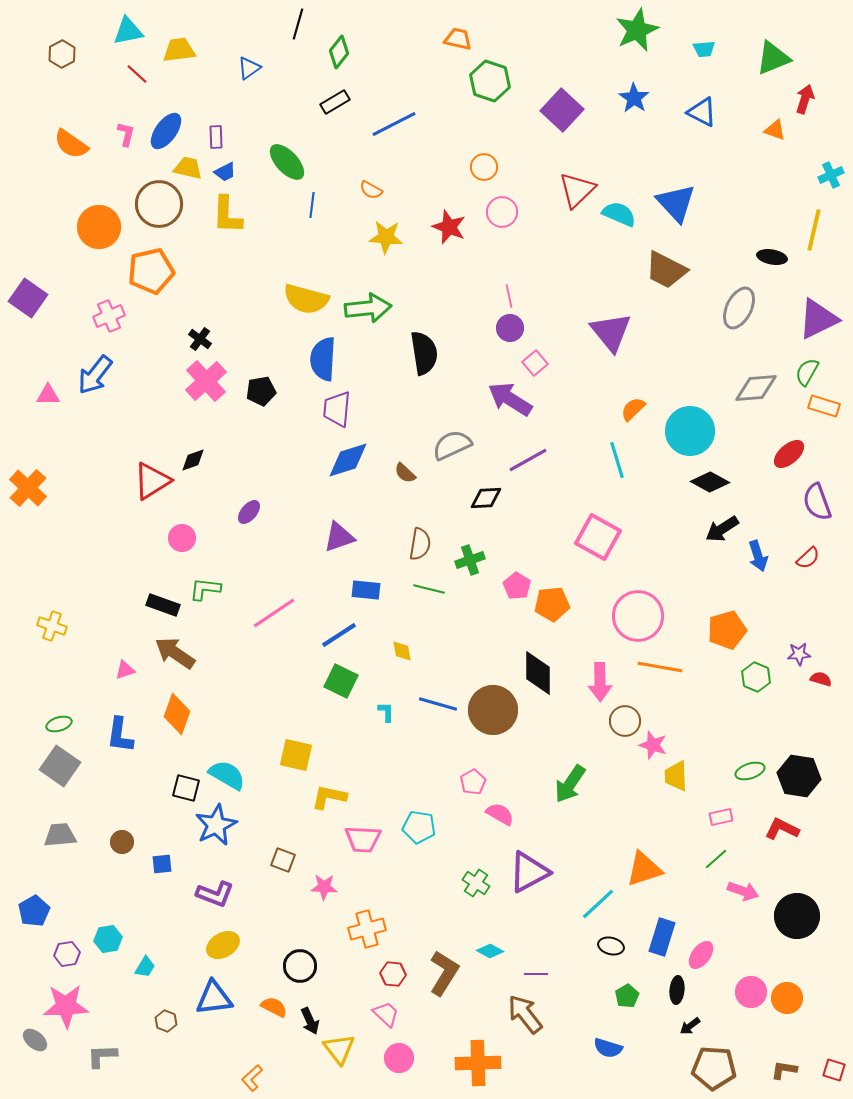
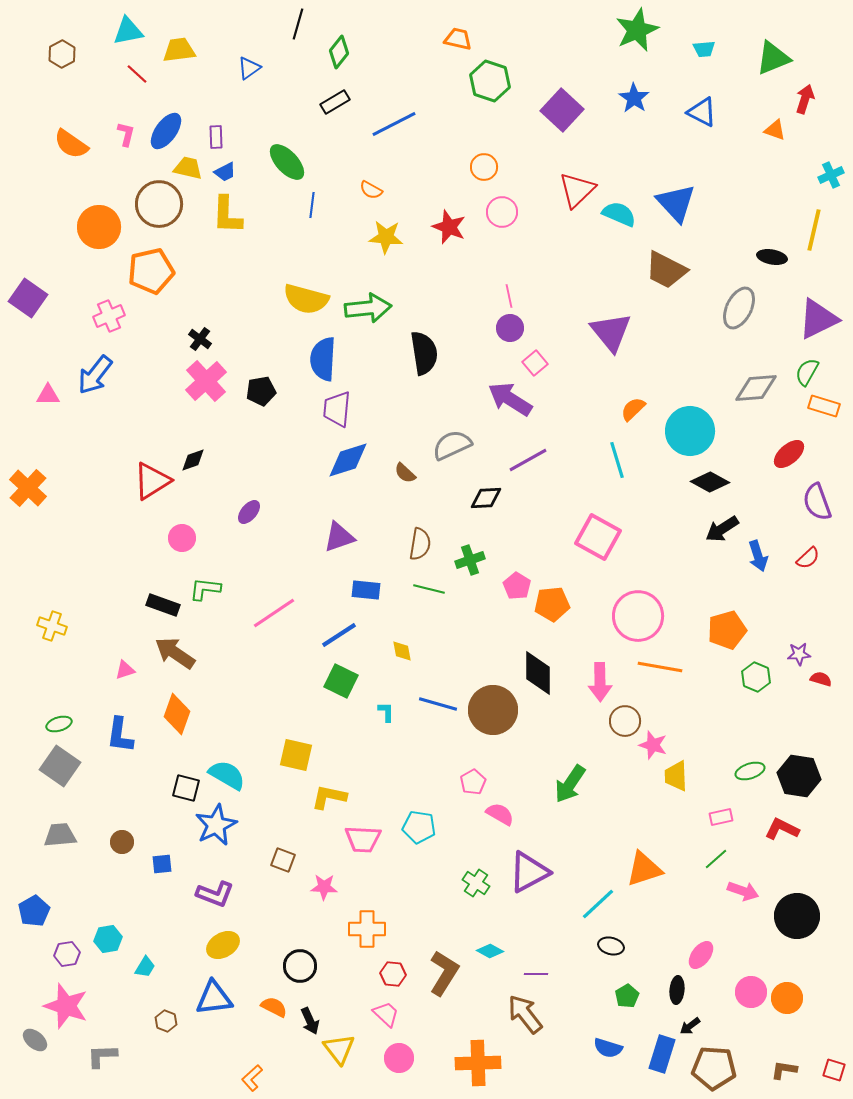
orange cross at (367, 929): rotated 15 degrees clockwise
blue rectangle at (662, 937): moved 117 px down
pink star at (66, 1006): rotated 21 degrees clockwise
